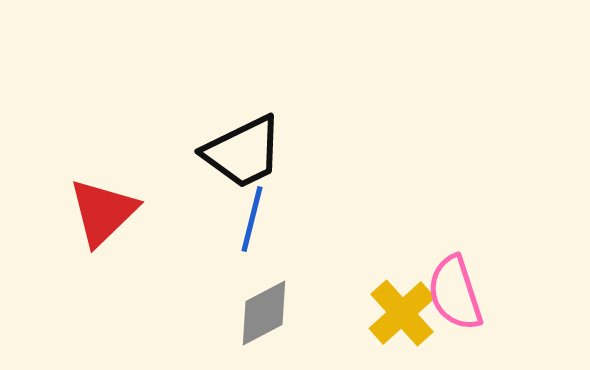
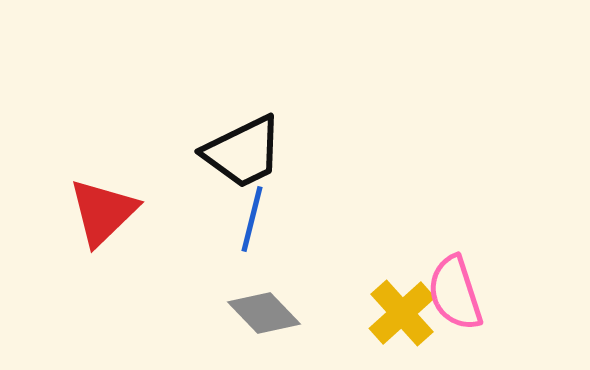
gray diamond: rotated 74 degrees clockwise
